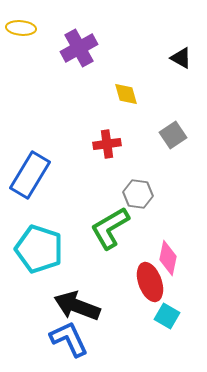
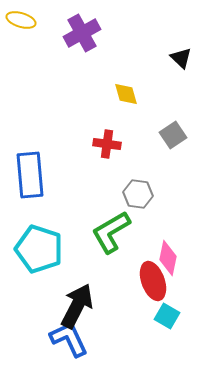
yellow ellipse: moved 8 px up; rotated 12 degrees clockwise
purple cross: moved 3 px right, 15 px up
black triangle: rotated 15 degrees clockwise
red cross: rotated 16 degrees clockwise
blue rectangle: rotated 36 degrees counterclockwise
green L-shape: moved 1 px right, 4 px down
red ellipse: moved 3 px right, 1 px up
black arrow: rotated 96 degrees clockwise
